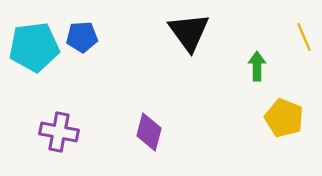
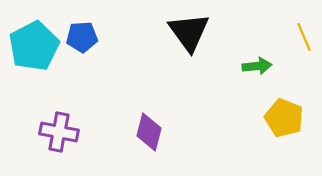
cyan pentagon: moved 1 px up; rotated 21 degrees counterclockwise
green arrow: rotated 84 degrees clockwise
